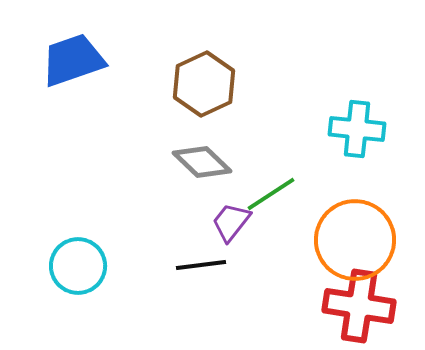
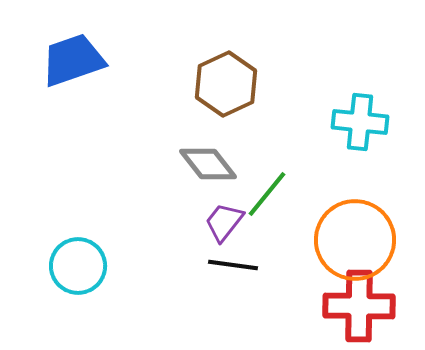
brown hexagon: moved 22 px right
cyan cross: moved 3 px right, 7 px up
gray diamond: moved 6 px right, 2 px down; rotated 8 degrees clockwise
green line: moved 4 px left; rotated 18 degrees counterclockwise
purple trapezoid: moved 7 px left
black line: moved 32 px right; rotated 15 degrees clockwise
red cross: rotated 8 degrees counterclockwise
